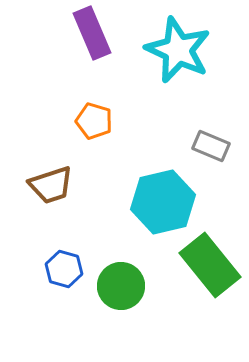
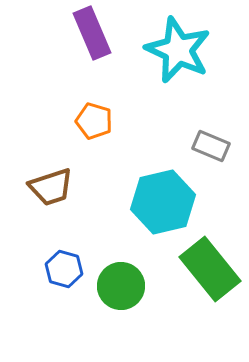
brown trapezoid: moved 2 px down
green rectangle: moved 4 px down
